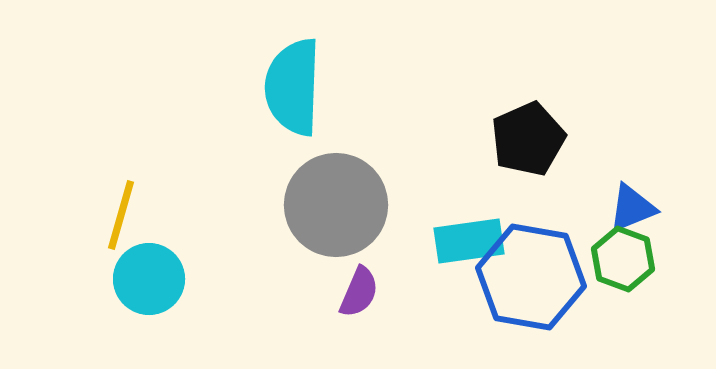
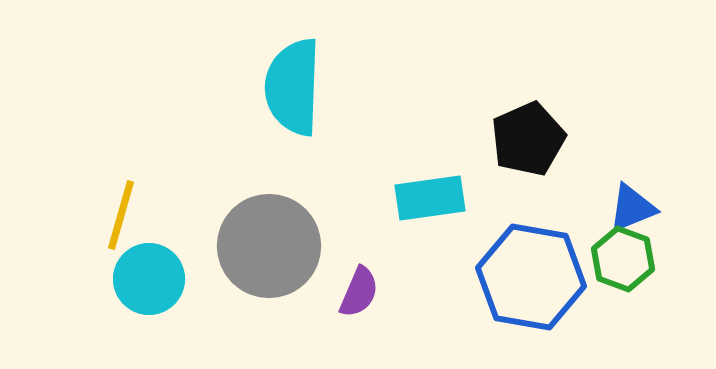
gray circle: moved 67 px left, 41 px down
cyan rectangle: moved 39 px left, 43 px up
